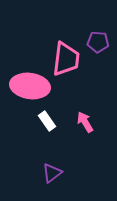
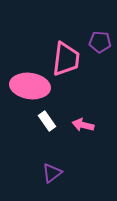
purple pentagon: moved 2 px right
pink arrow: moved 2 px left, 3 px down; rotated 45 degrees counterclockwise
